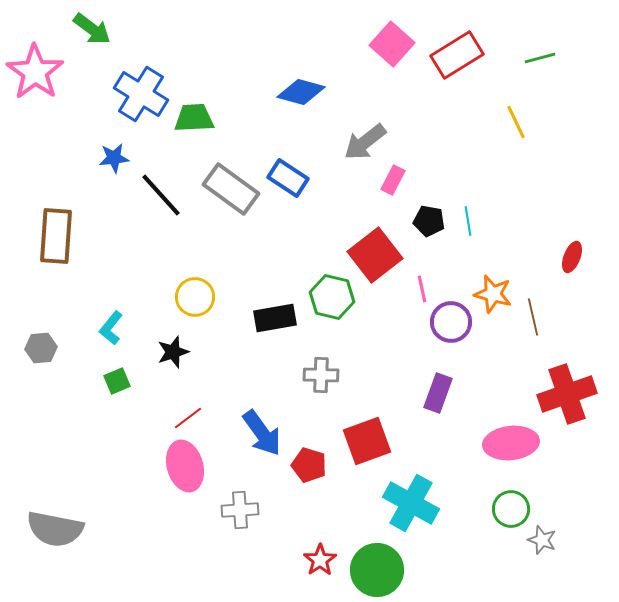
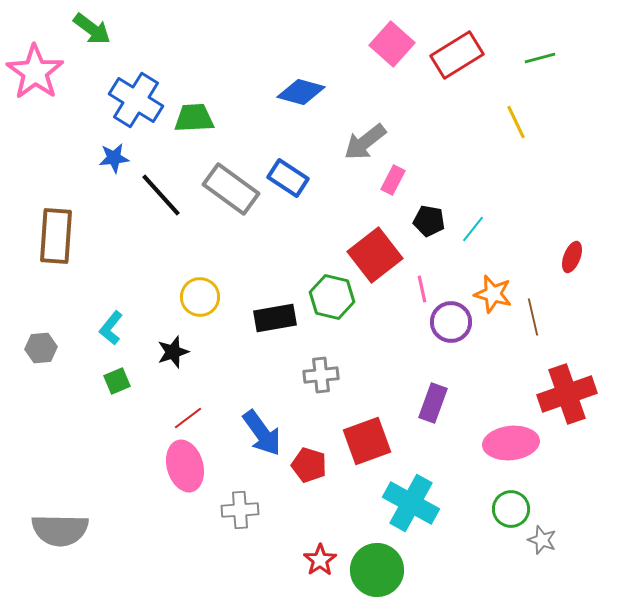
blue cross at (141, 94): moved 5 px left, 6 px down
cyan line at (468, 221): moved 5 px right, 8 px down; rotated 48 degrees clockwise
yellow circle at (195, 297): moved 5 px right
gray cross at (321, 375): rotated 8 degrees counterclockwise
purple rectangle at (438, 393): moved 5 px left, 10 px down
gray semicircle at (55, 529): moved 5 px right, 1 px down; rotated 10 degrees counterclockwise
